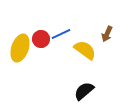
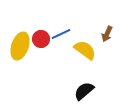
yellow ellipse: moved 2 px up
